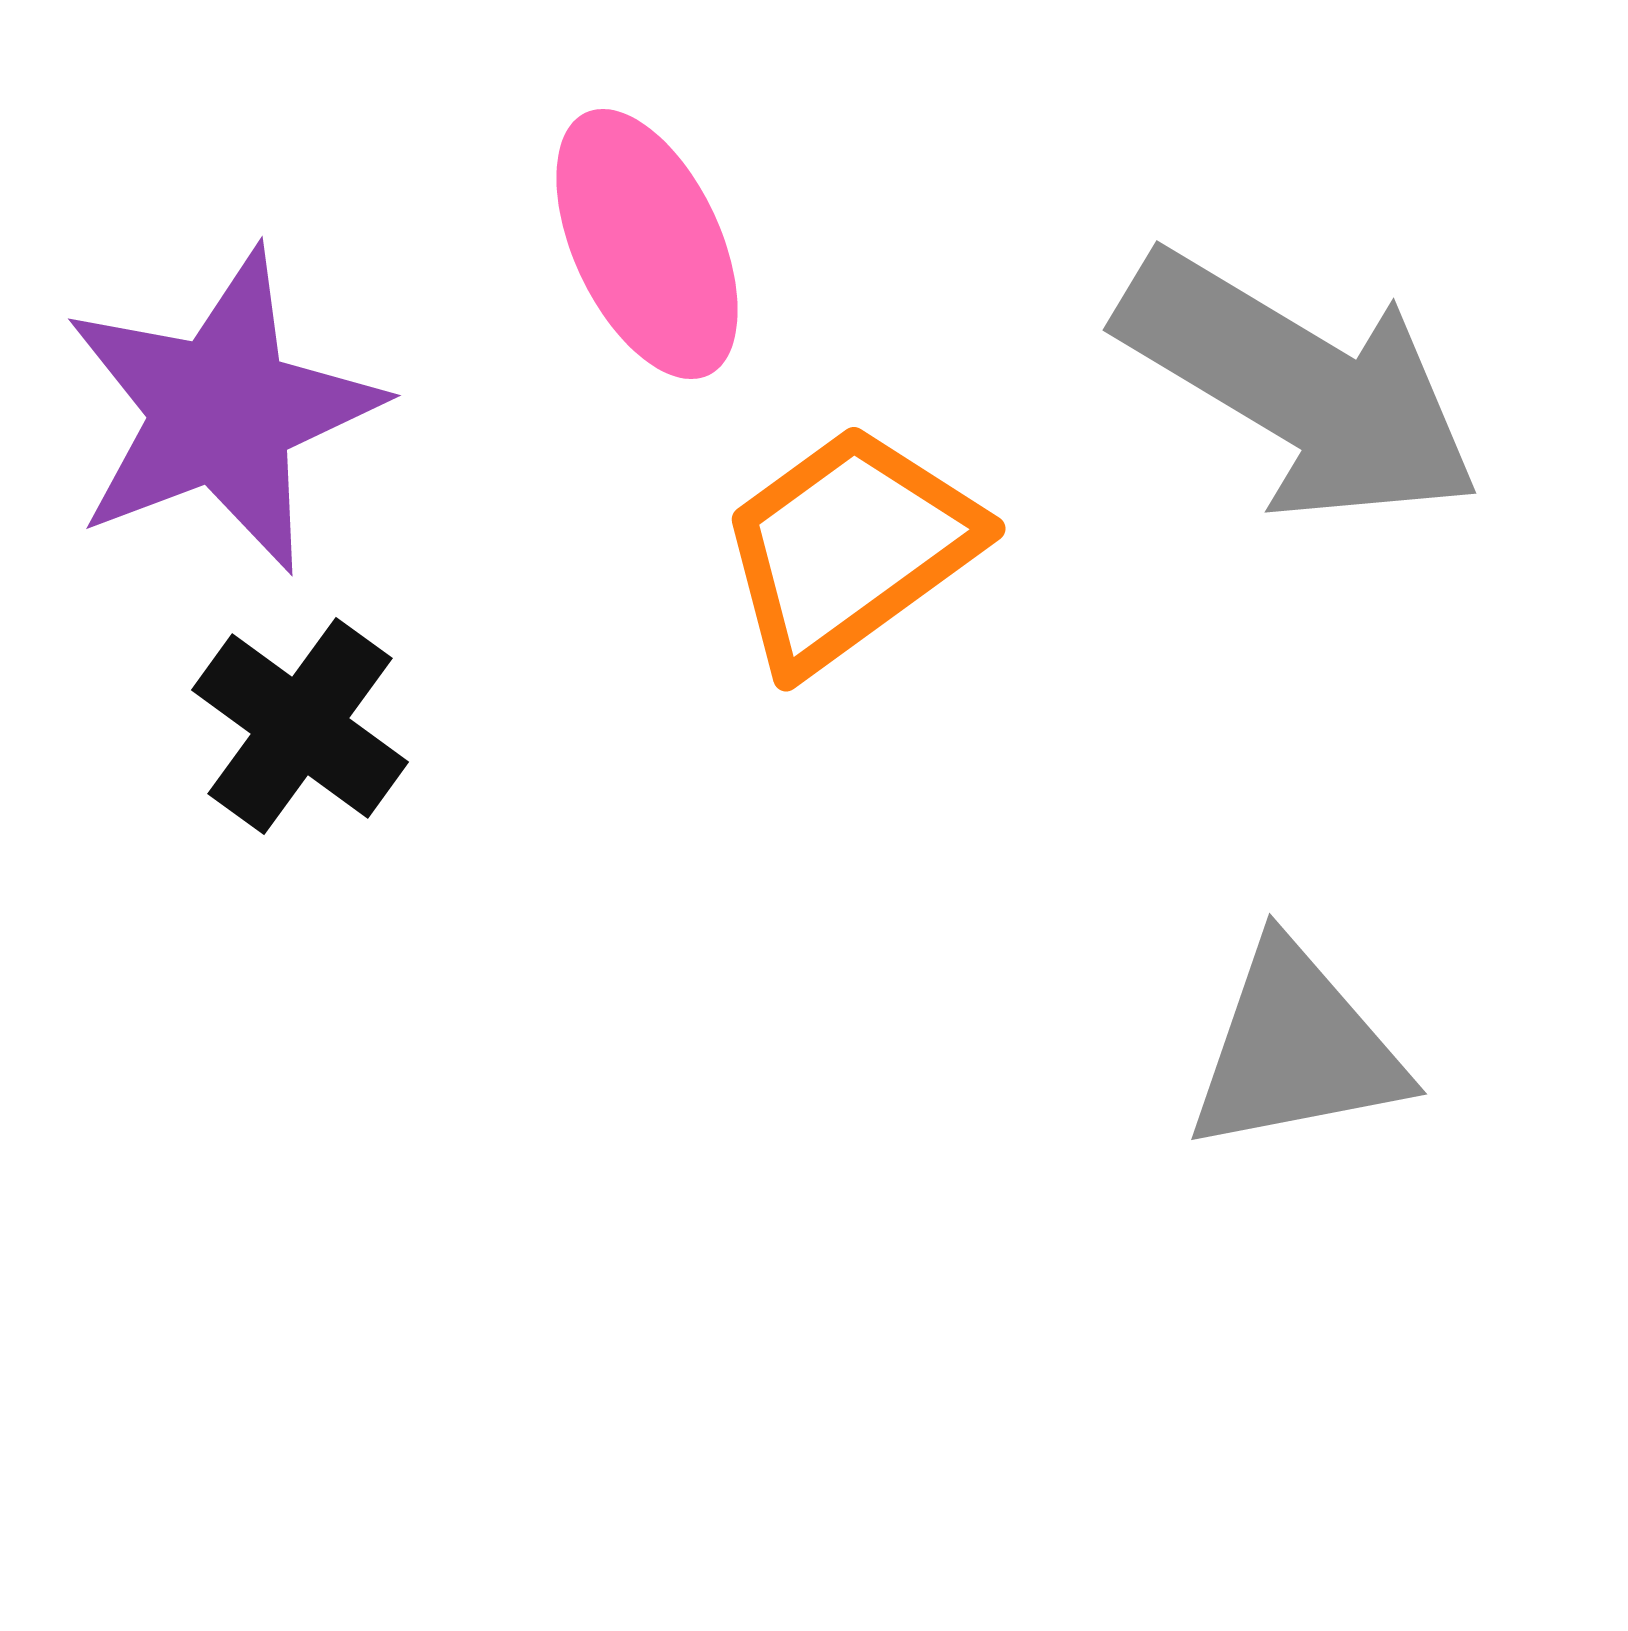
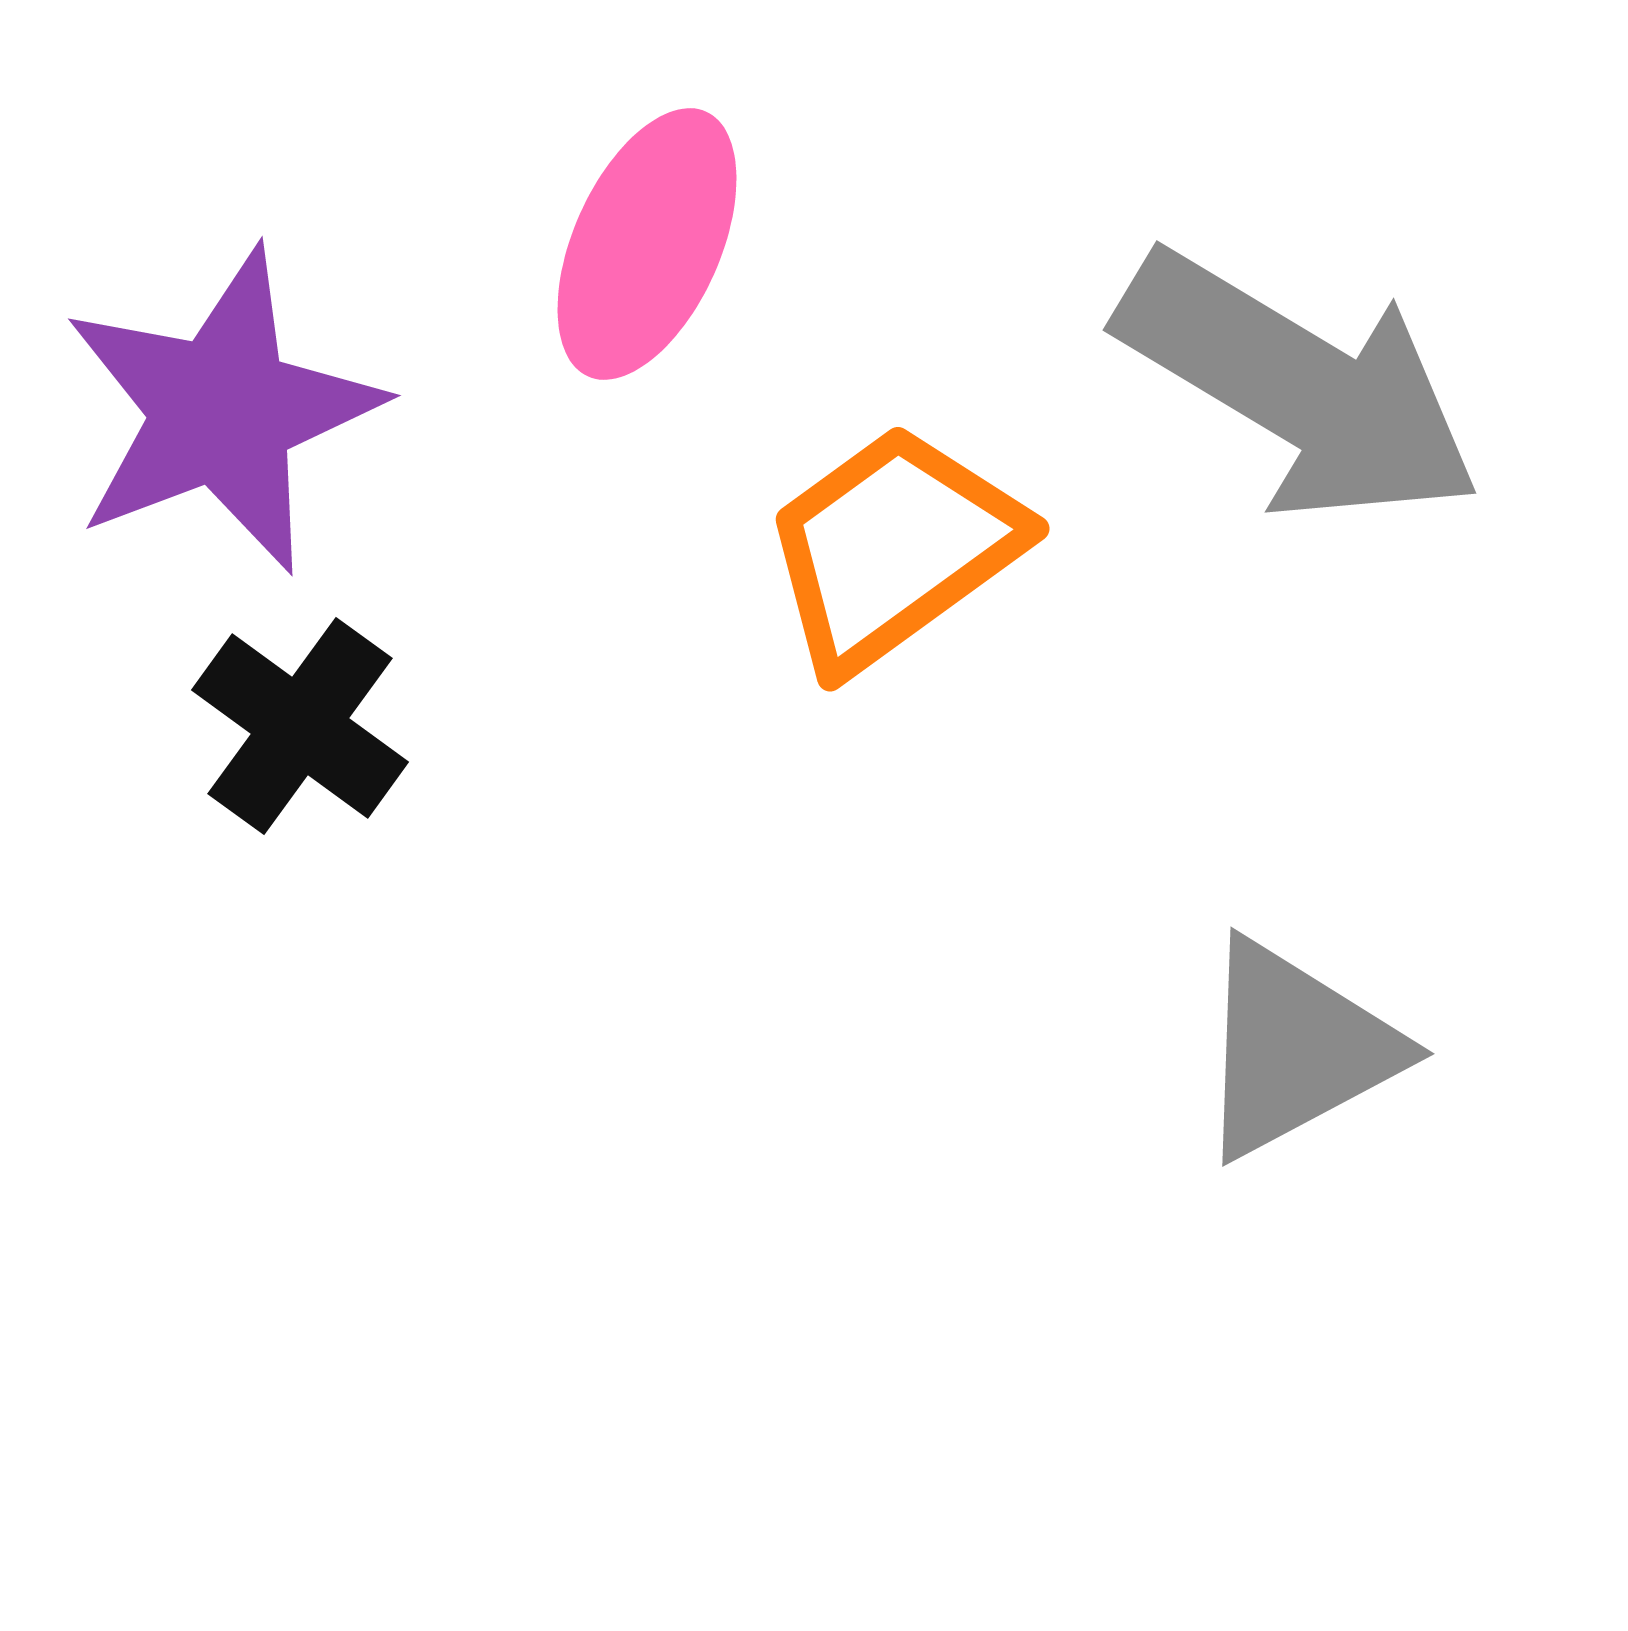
pink ellipse: rotated 49 degrees clockwise
orange trapezoid: moved 44 px right
gray triangle: rotated 17 degrees counterclockwise
